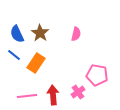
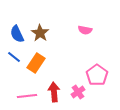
pink semicircle: moved 9 px right, 4 px up; rotated 88 degrees clockwise
blue line: moved 2 px down
pink pentagon: rotated 25 degrees clockwise
red arrow: moved 1 px right, 3 px up
